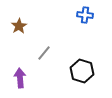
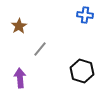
gray line: moved 4 px left, 4 px up
